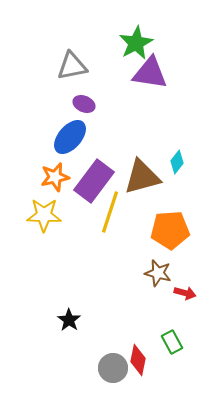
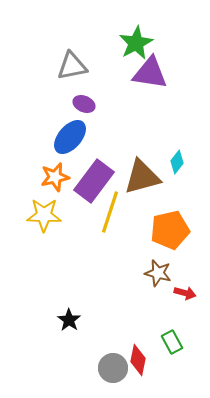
orange pentagon: rotated 9 degrees counterclockwise
